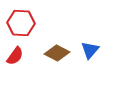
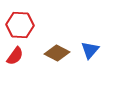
red hexagon: moved 1 px left, 2 px down
